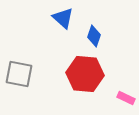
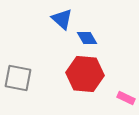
blue triangle: moved 1 px left, 1 px down
blue diamond: moved 7 px left, 2 px down; rotated 50 degrees counterclockwise
gray square: moved 1 px left, 4 px down
